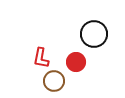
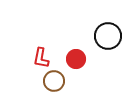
black circle: moved 14 px right, 2 px down
red circle: moved 3 px up
